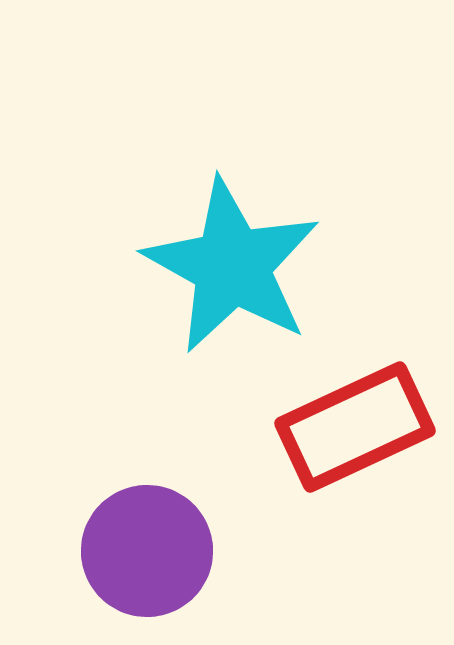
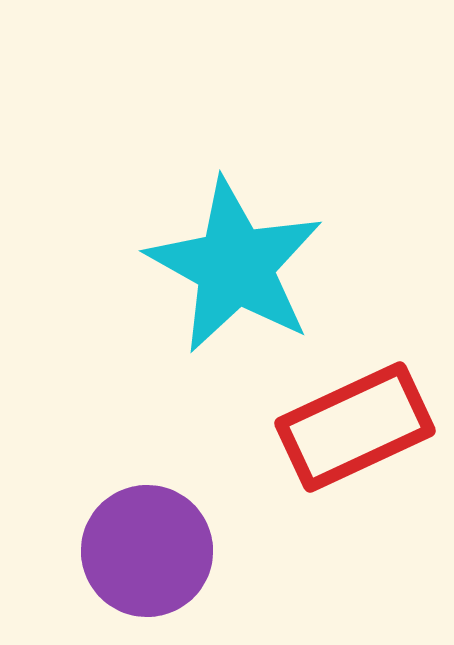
cyan star: moved 3 px right
